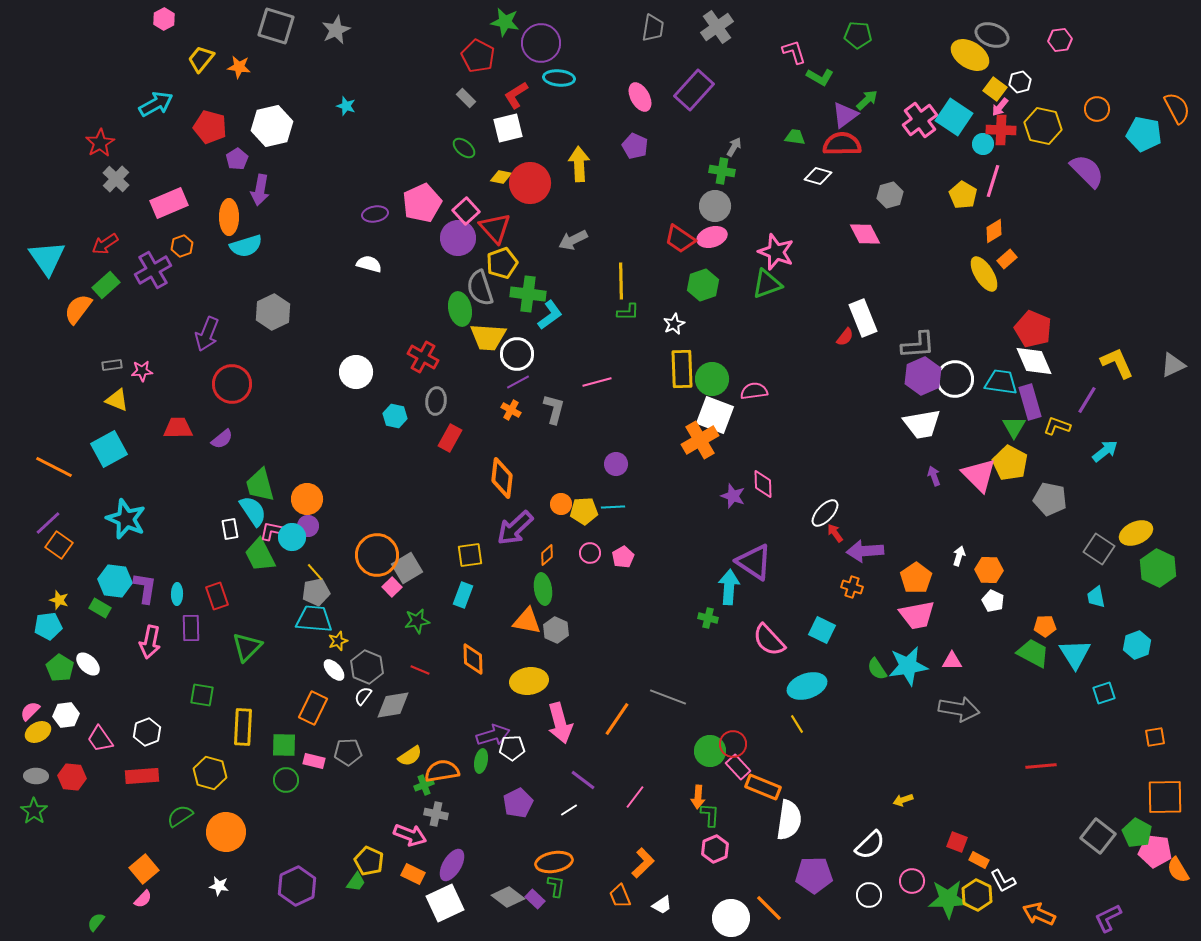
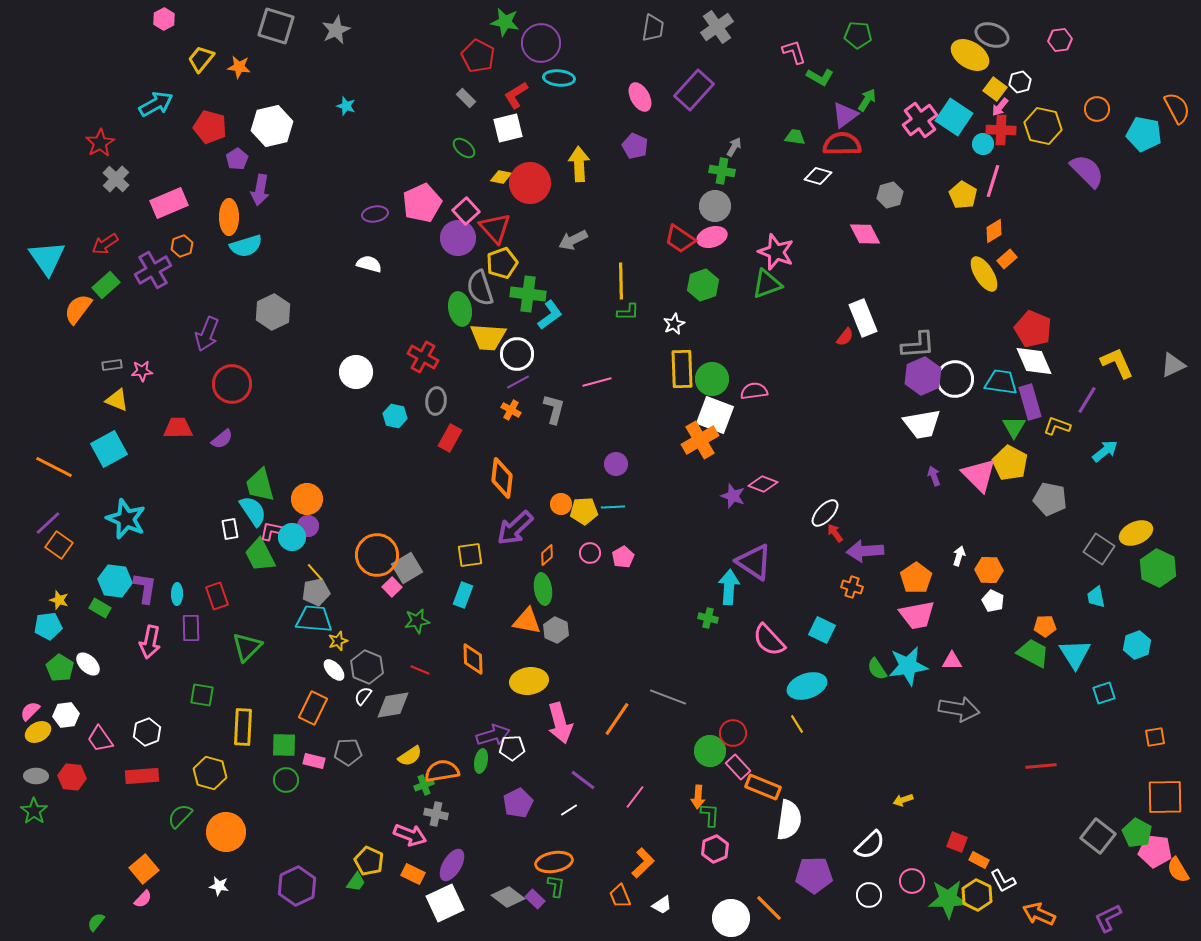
green arrow at (867, 100): rotated 15 degrees counterclockwise
pink diamond at (763, 484): rotated 68 degrees counterclockwise
red circle at (733, 744): moved 11 px up
green semicircle at (180, 816): rotated 12 degrees counterclockwise
